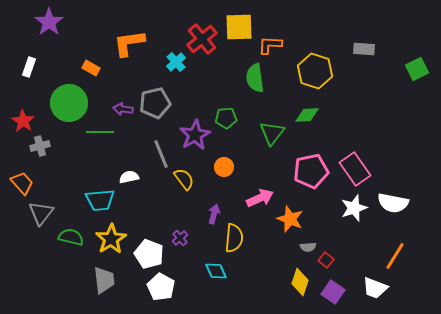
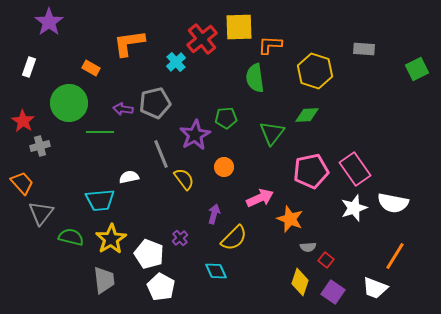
yellow semicircle at (234, 238): rotated 40 degrees clockwise
